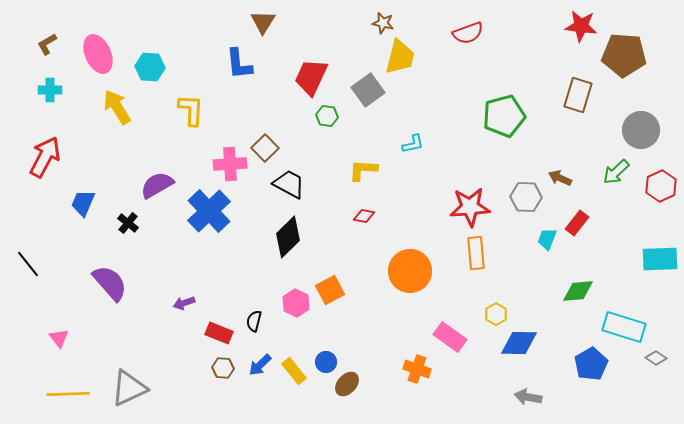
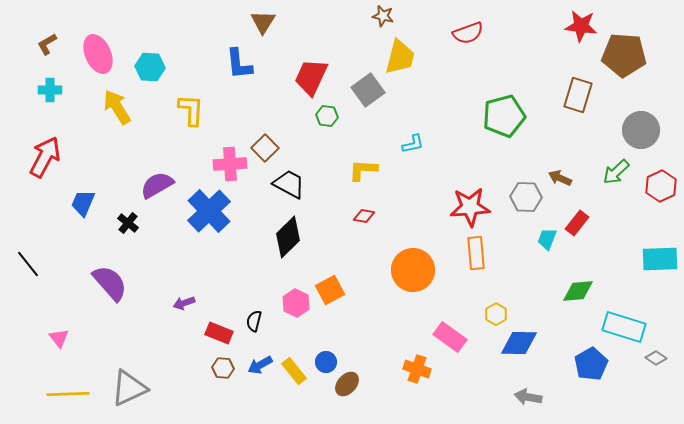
brown star at (383, 23): moved 7 px up
orange circle at (410, 271): moved 3 px right, 1 px up
blue arrow at (260, 365): rotated 15 degrees clockwise
